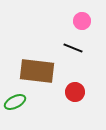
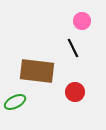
black line: rotated 42 degrees clockwise
